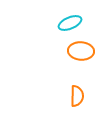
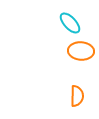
cyan ellipse: rotated 70 degrees clockwise
